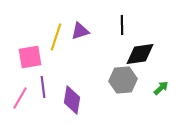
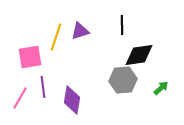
black diamond: moved 1 px left, 1 px down
